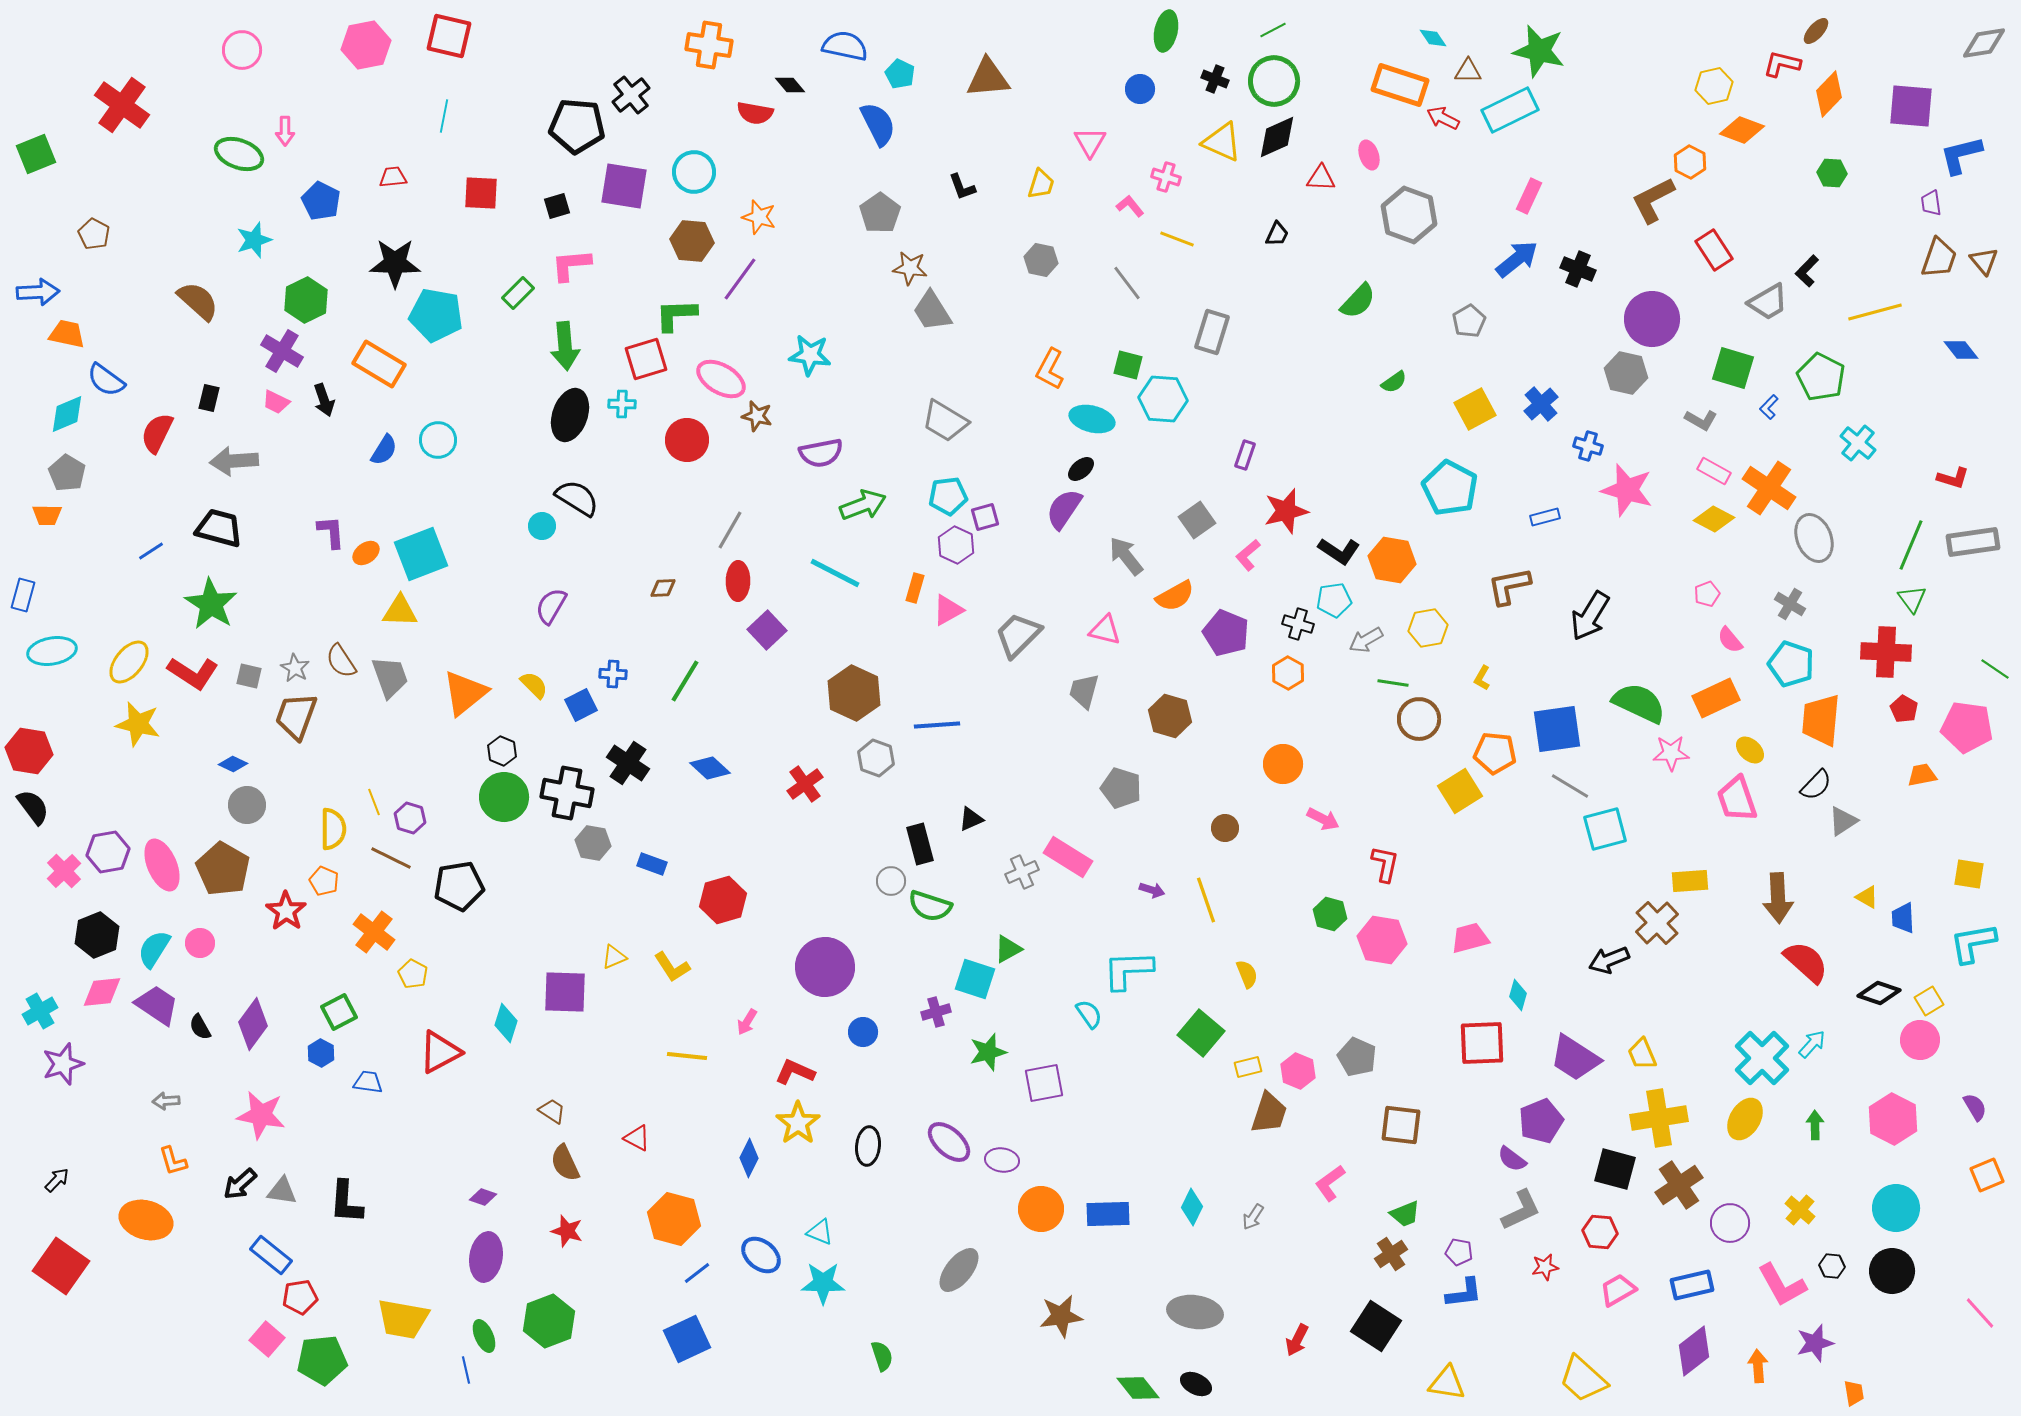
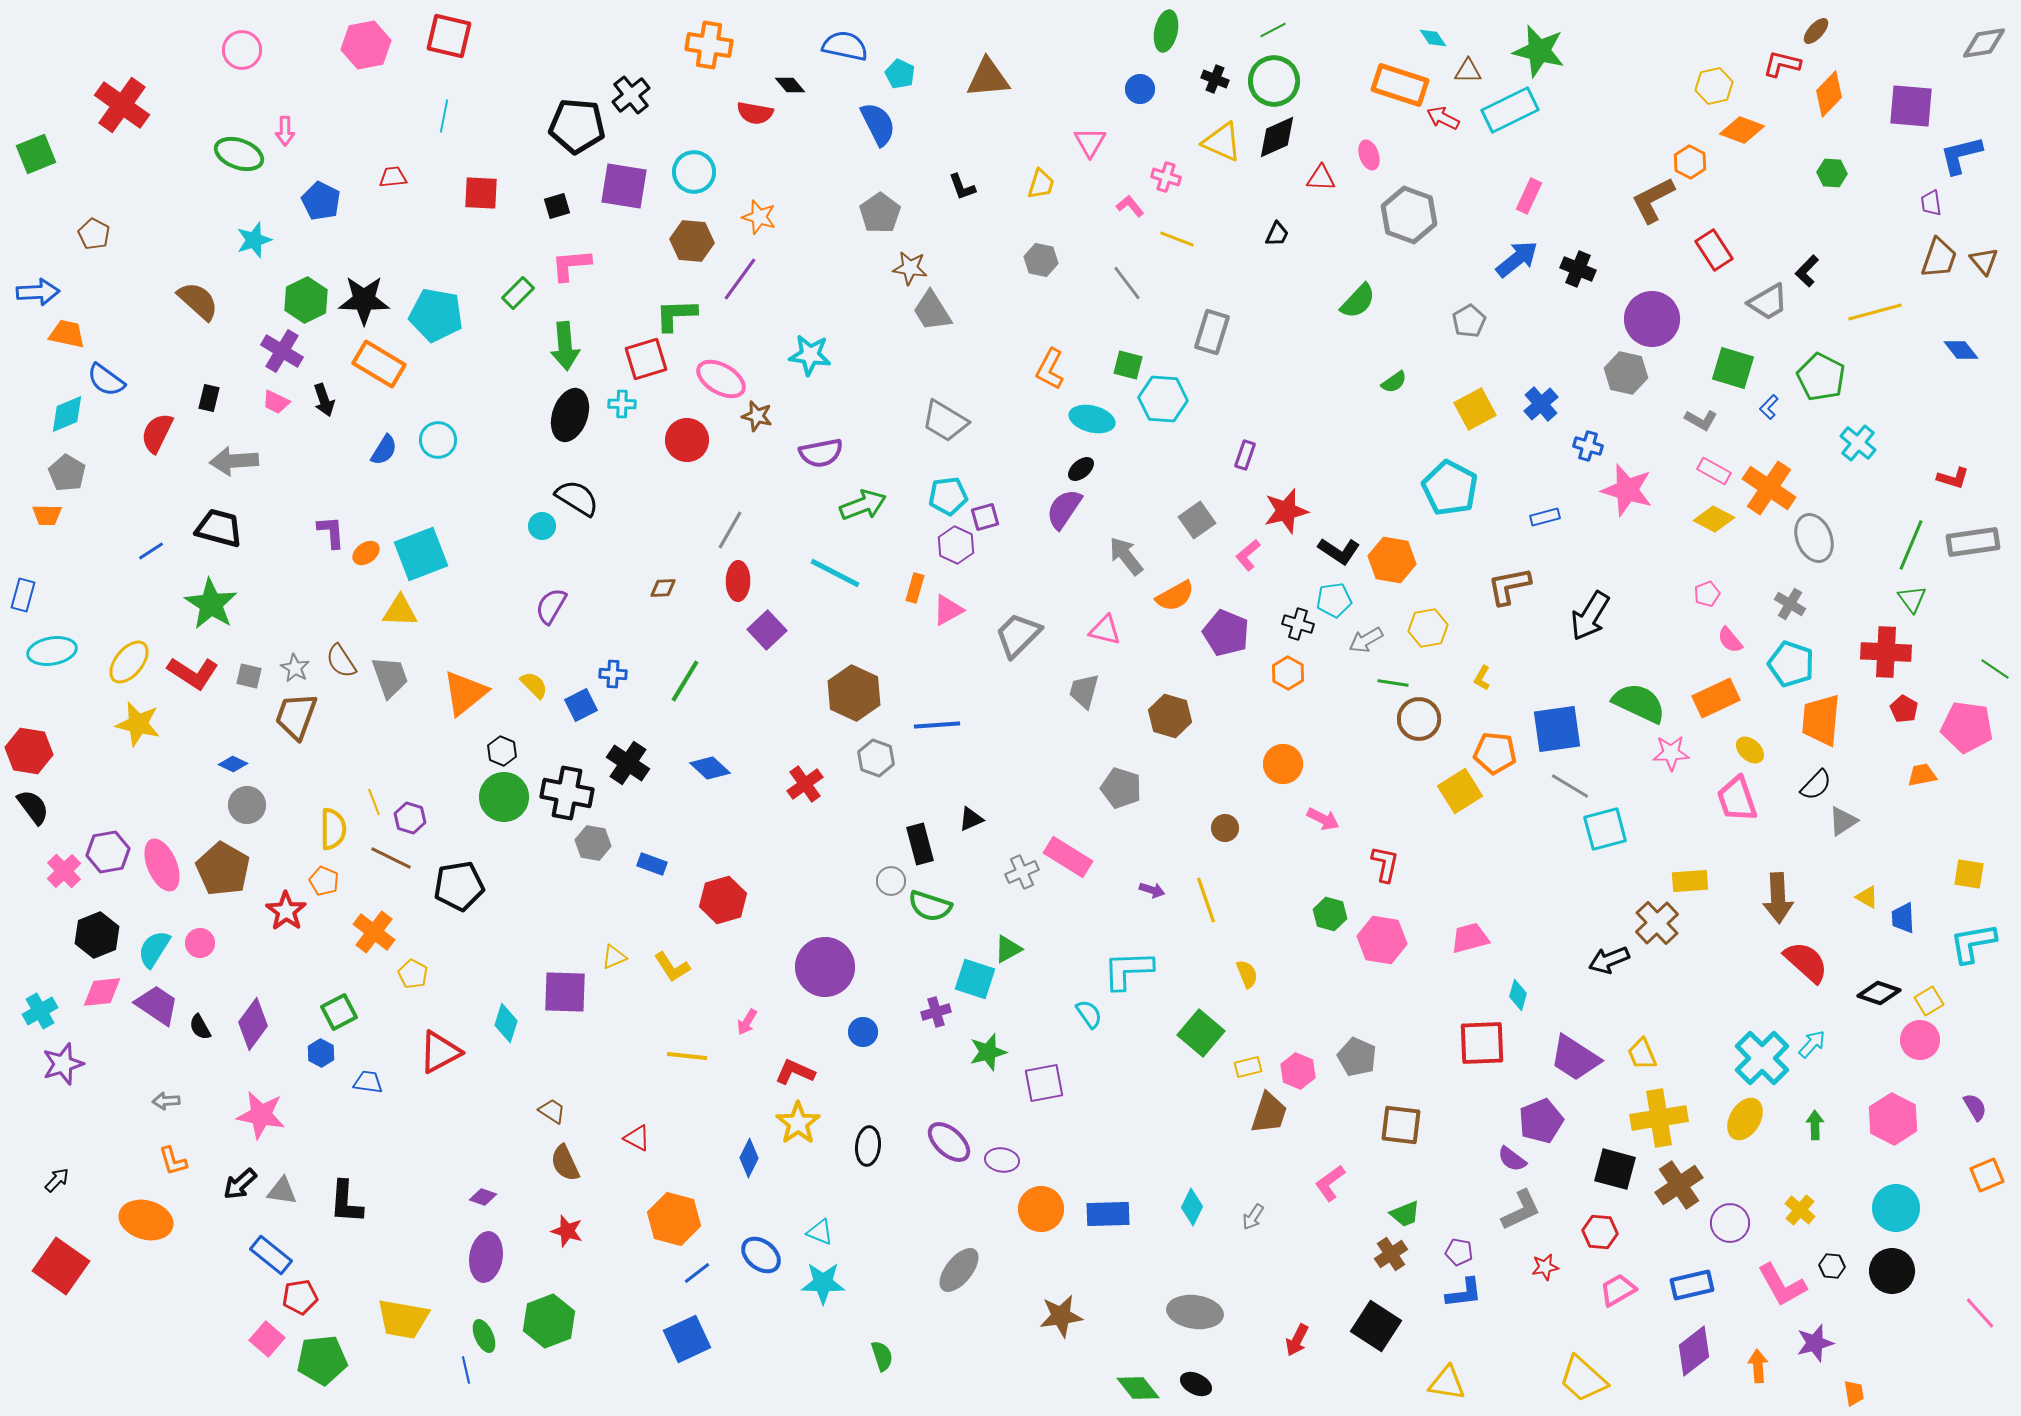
black star at (395, 263): moved 31 px left, 37 px down
